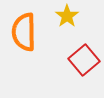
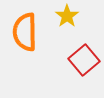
orange semicircle: moved 1 px right
